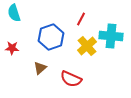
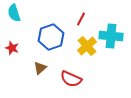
red star: rotated 16 degrees clockwise
